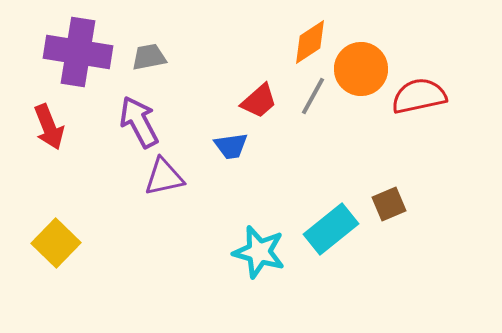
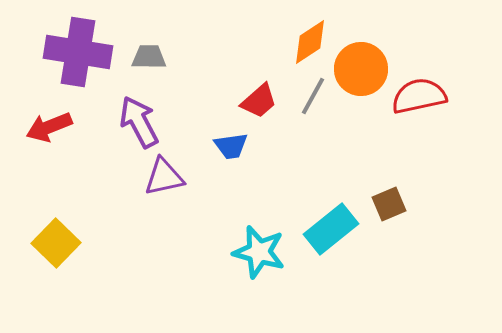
gray trapezoid: rotated 12 degrees clockwise
red arrow: rotated 90 degrees clockwise
